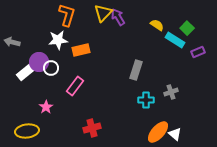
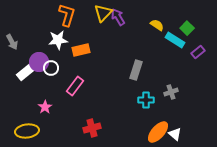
gray arrow: rotated 133 degrees counterclockwise
purple rectangle: rotated 16 degrees counterclockwise
pink star: moved 1 px left
